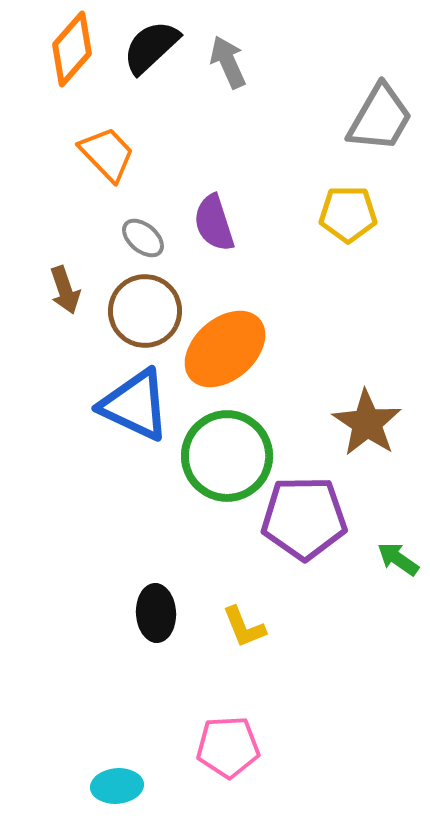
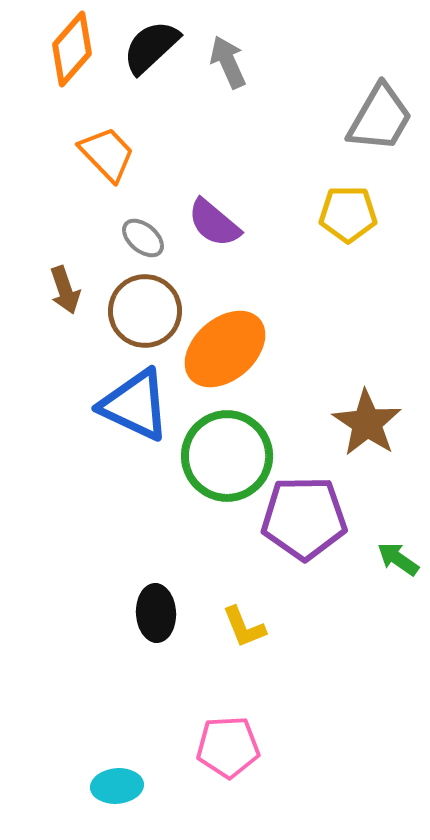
purple semicircle: rotated 32 degrees counterclockwise
